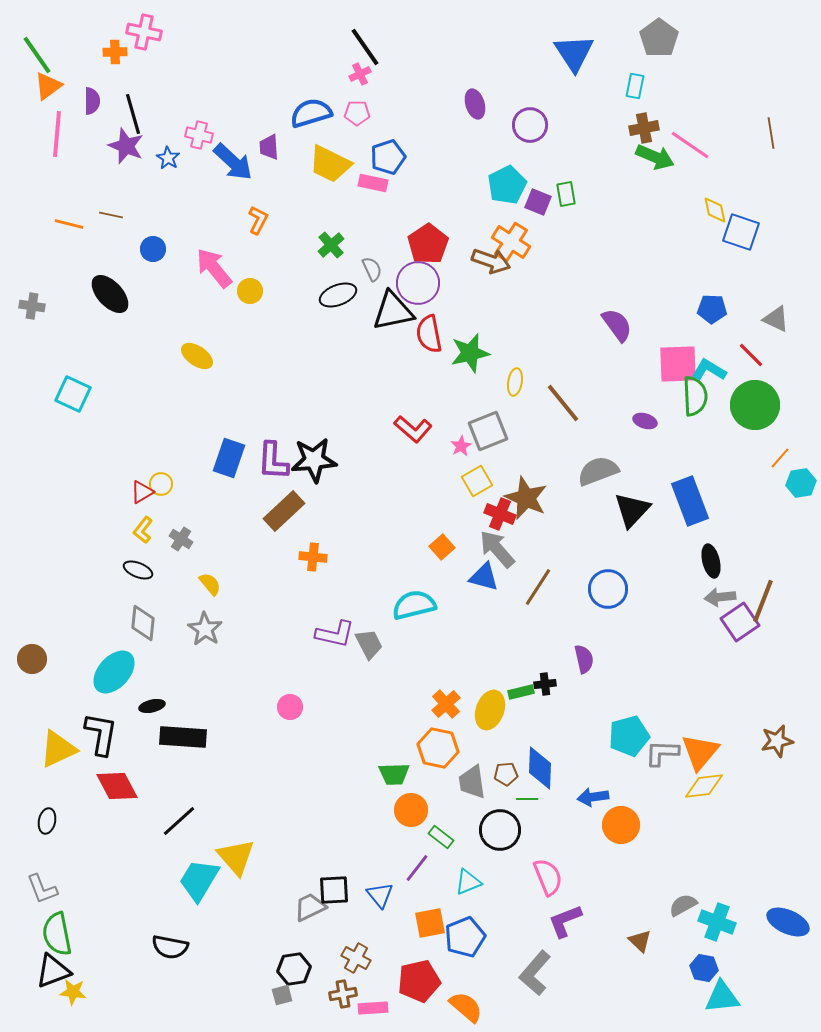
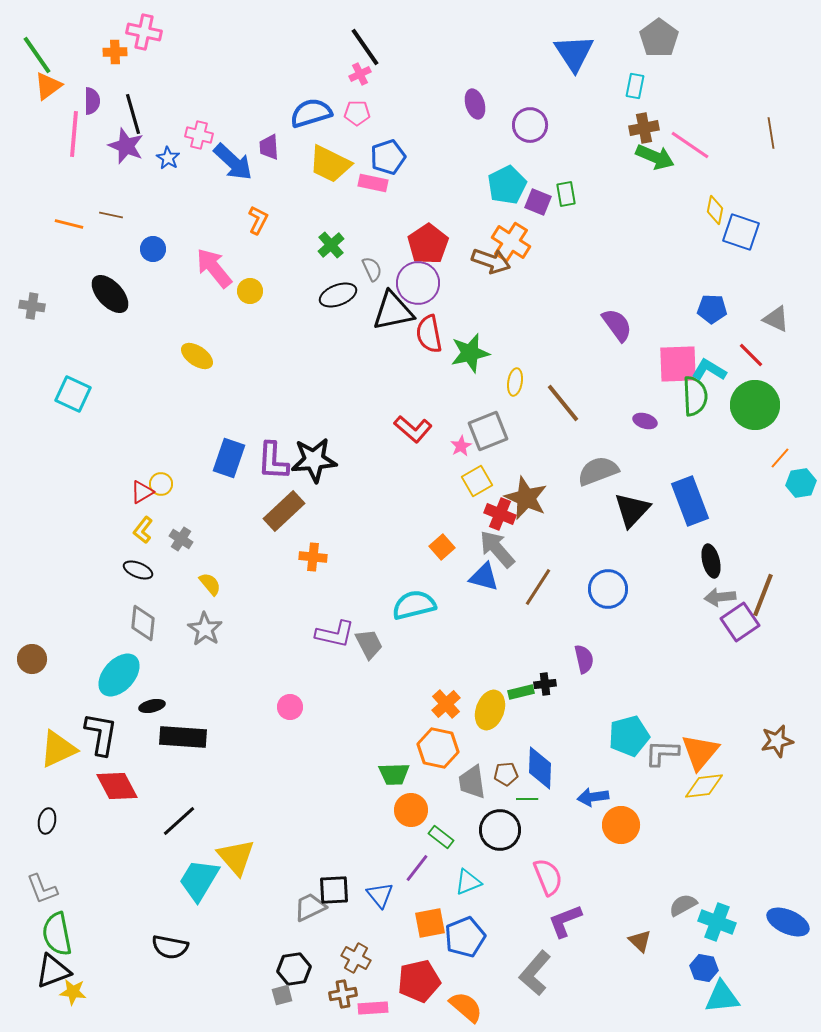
pink line at (57, 134): moved 17 px right
yellow diamond at (715, 210): rotated 24 degrees clockwise
brown line at (763, 601): moved 6 px up
cyan ellipse at (114, 672): moved 5 px right, 3 px down
